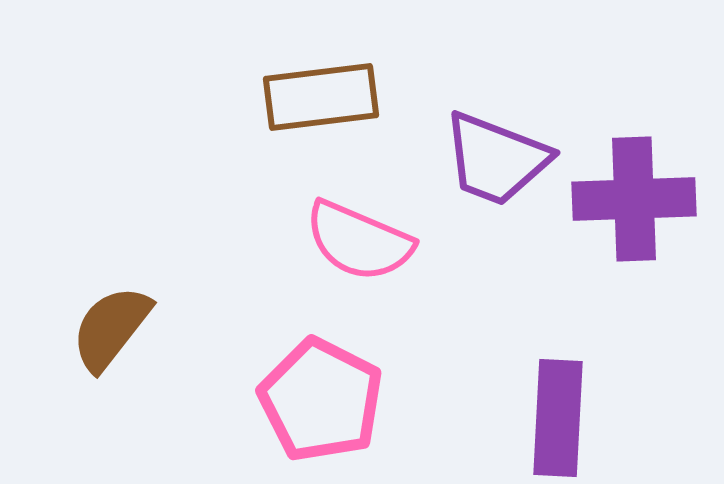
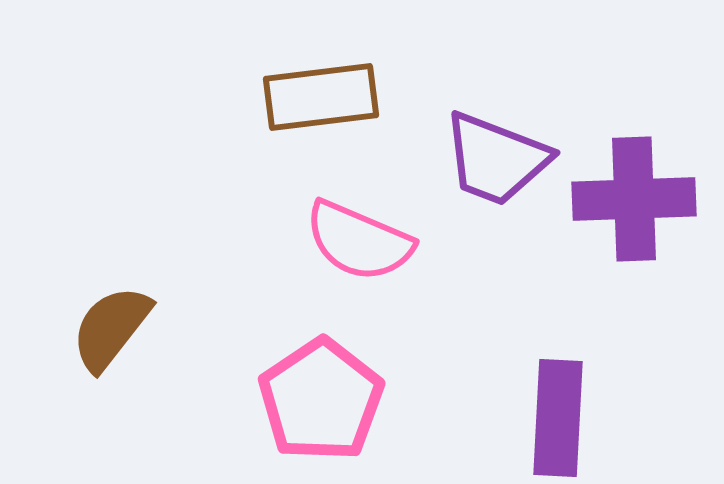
pink pentagon: rotated 11 degrees clockwise
